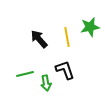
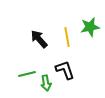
green line: moved 2 px right
